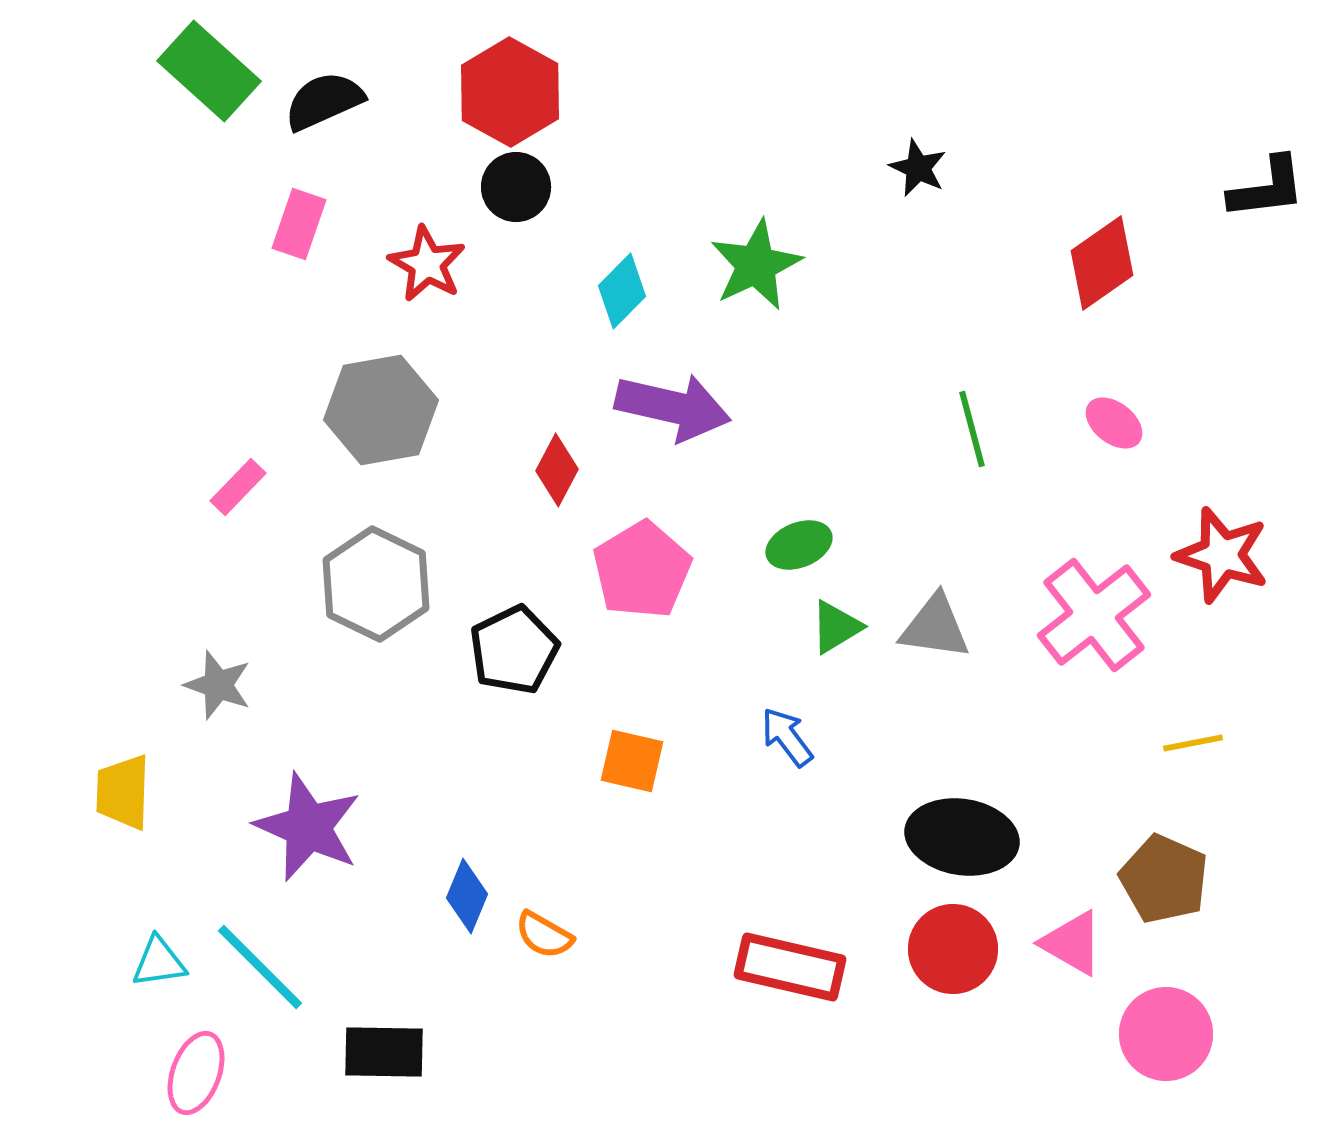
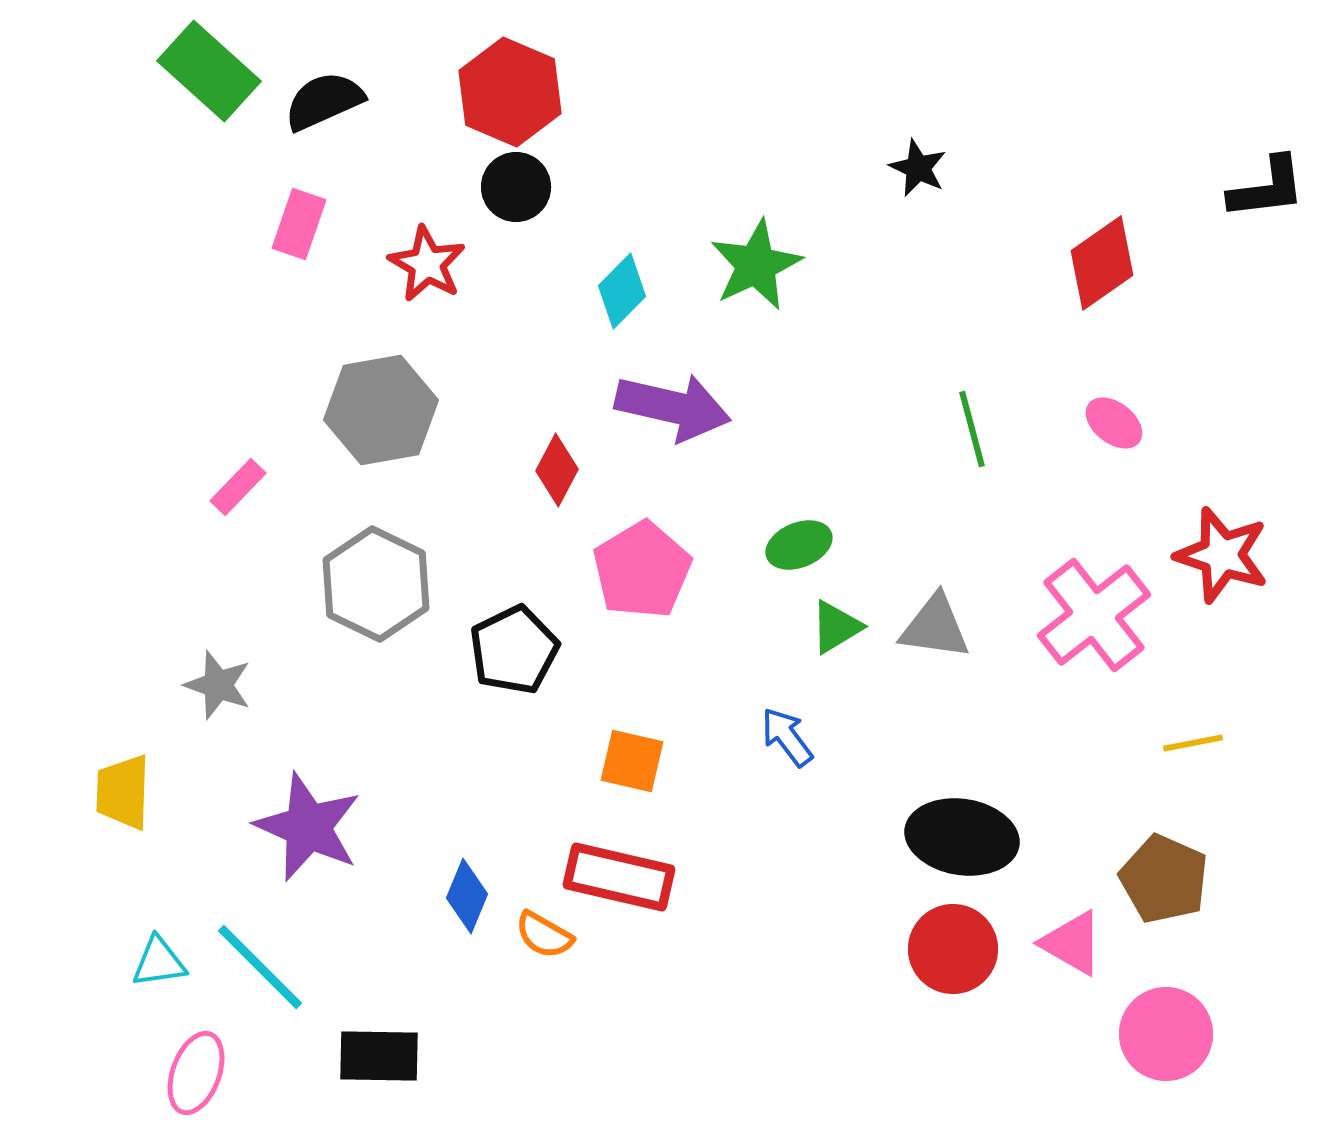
red hexagon at (510, 92): rotated 6 degrees counterclockwise
red rectangle at (790, 967): moved 171 px left, 90 px up
black rectangle at (384, 1052): moved 5 px left, 4 px down
